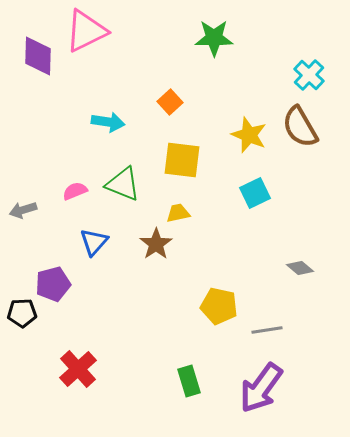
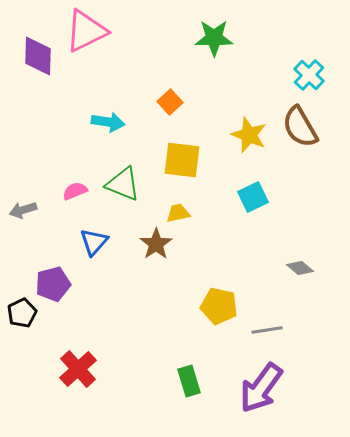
cyan square: moved 2 px left, 4 px down
black pentagon: rotated 24 degrees counterclockwise
